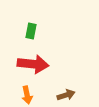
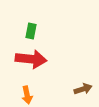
red arrow: moved 2 px left, 5 px up
brown arrow: moved 17 px right, 6 px up
